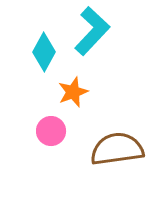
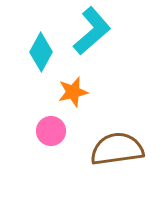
cyan L-shape: rotated 6 degrees clockwise
cyan diamond: moved 3 px left
orange star: rotated 8 degrees clockwise
